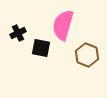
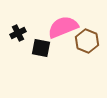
pink semicircle: moved 2 px down; rotated 52 degrees clockwise
brown hexagon: moved 14 px up
